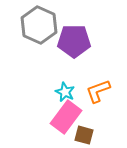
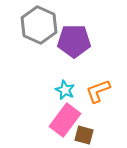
cyan star: moved 2 px up
pink rectangle: moved 1 px left, 3 px down
